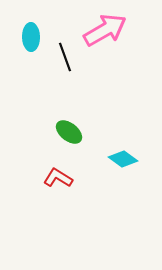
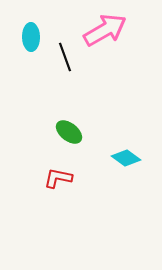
cyan diamond: moved 3 px right, 1 px up
red L-shape: rotated 20 degrees counterclockwise
